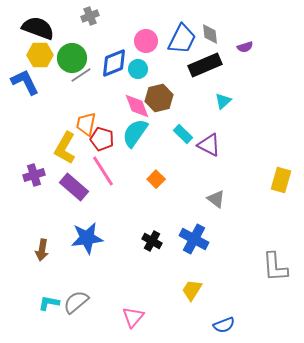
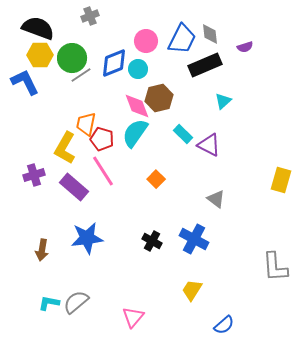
blue semicircle: rotated 20 degrees counterclockwise
